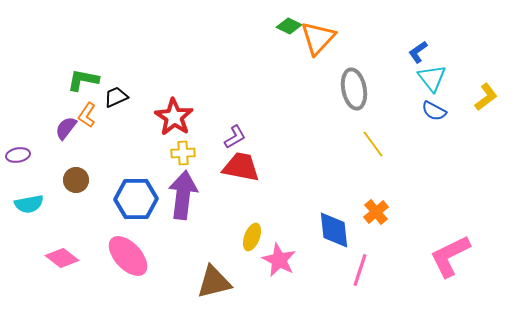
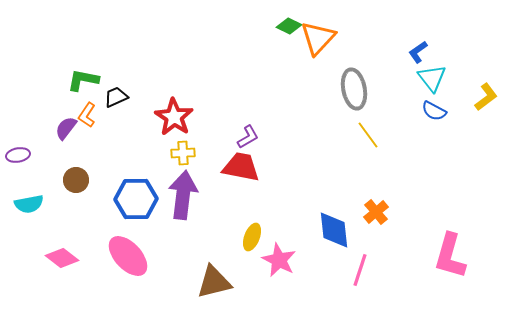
purple L-shape: moved 13 px right
yellow line: moved 5 px left, 9 px up
pink L-shape: rotated 48 degrees counterclockwise
